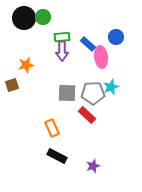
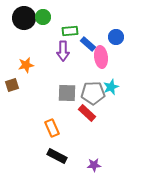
green rectangle: moved 8 px right, 6 px up
purple arrow: moved 1 px right
red rectangle: moved 2 px up
purple star: moved 1 px right, 1 px up; rotated 16 degrees clockwise
